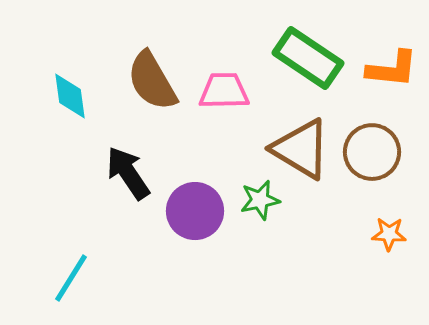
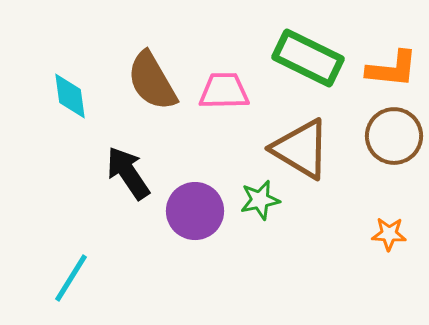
green rectangle: rotated 8 degrees counterclockwise
brown circle: moved 22 px right, 16 px up
